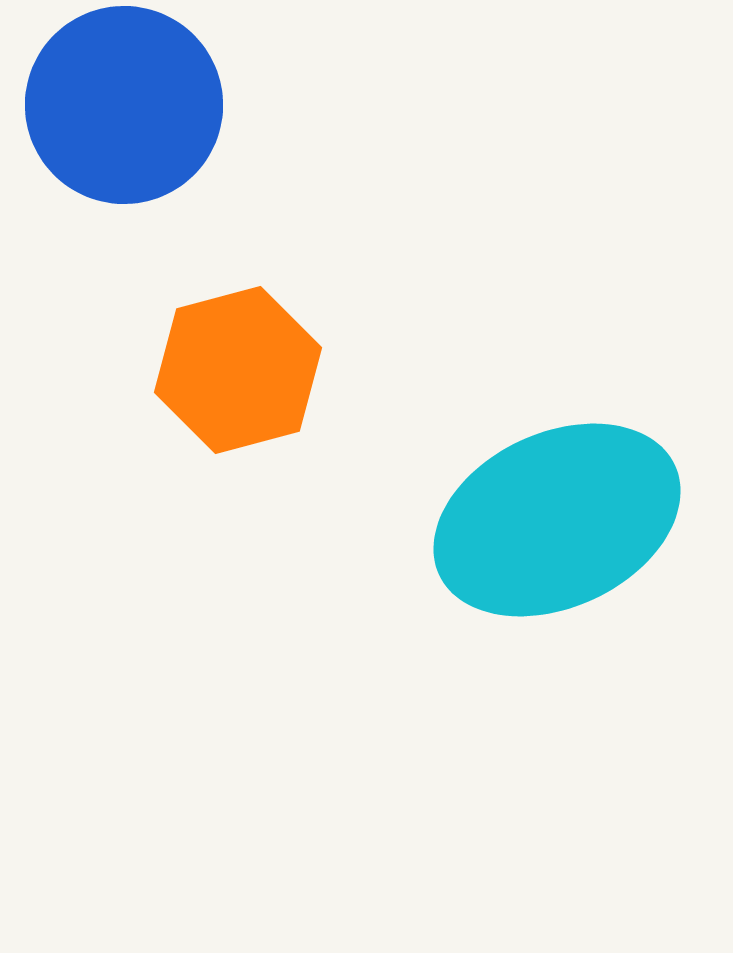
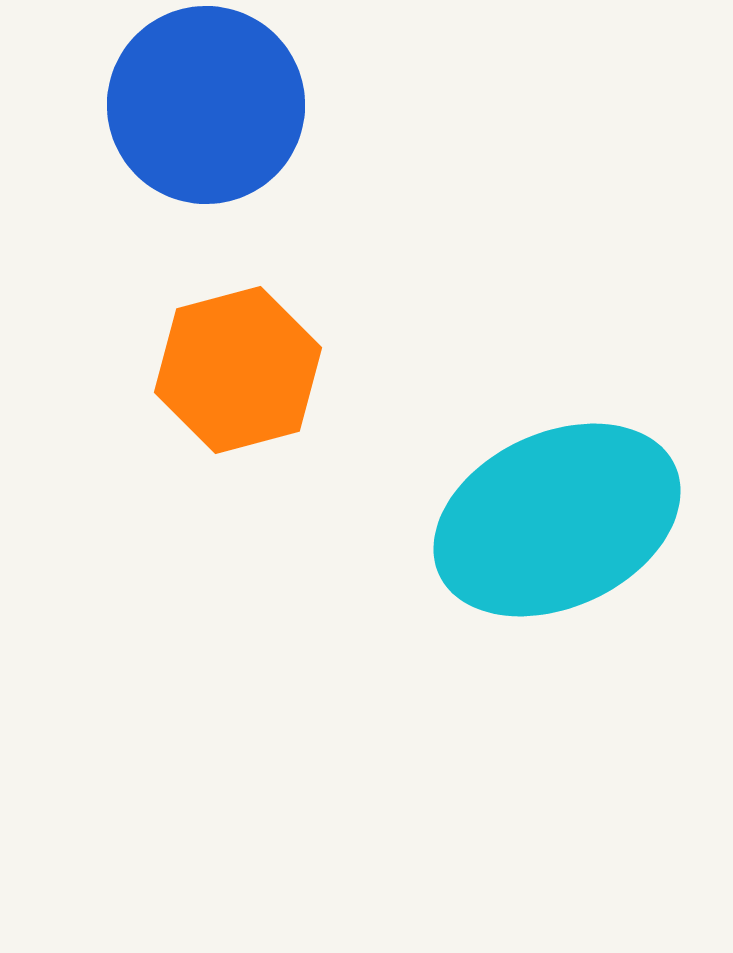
blue circle: moved 82 px right
